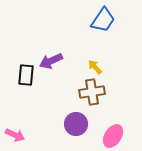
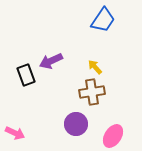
black rectangle: rotated 25 degrees counterclockwise
pink arrow: moved 2 px up
